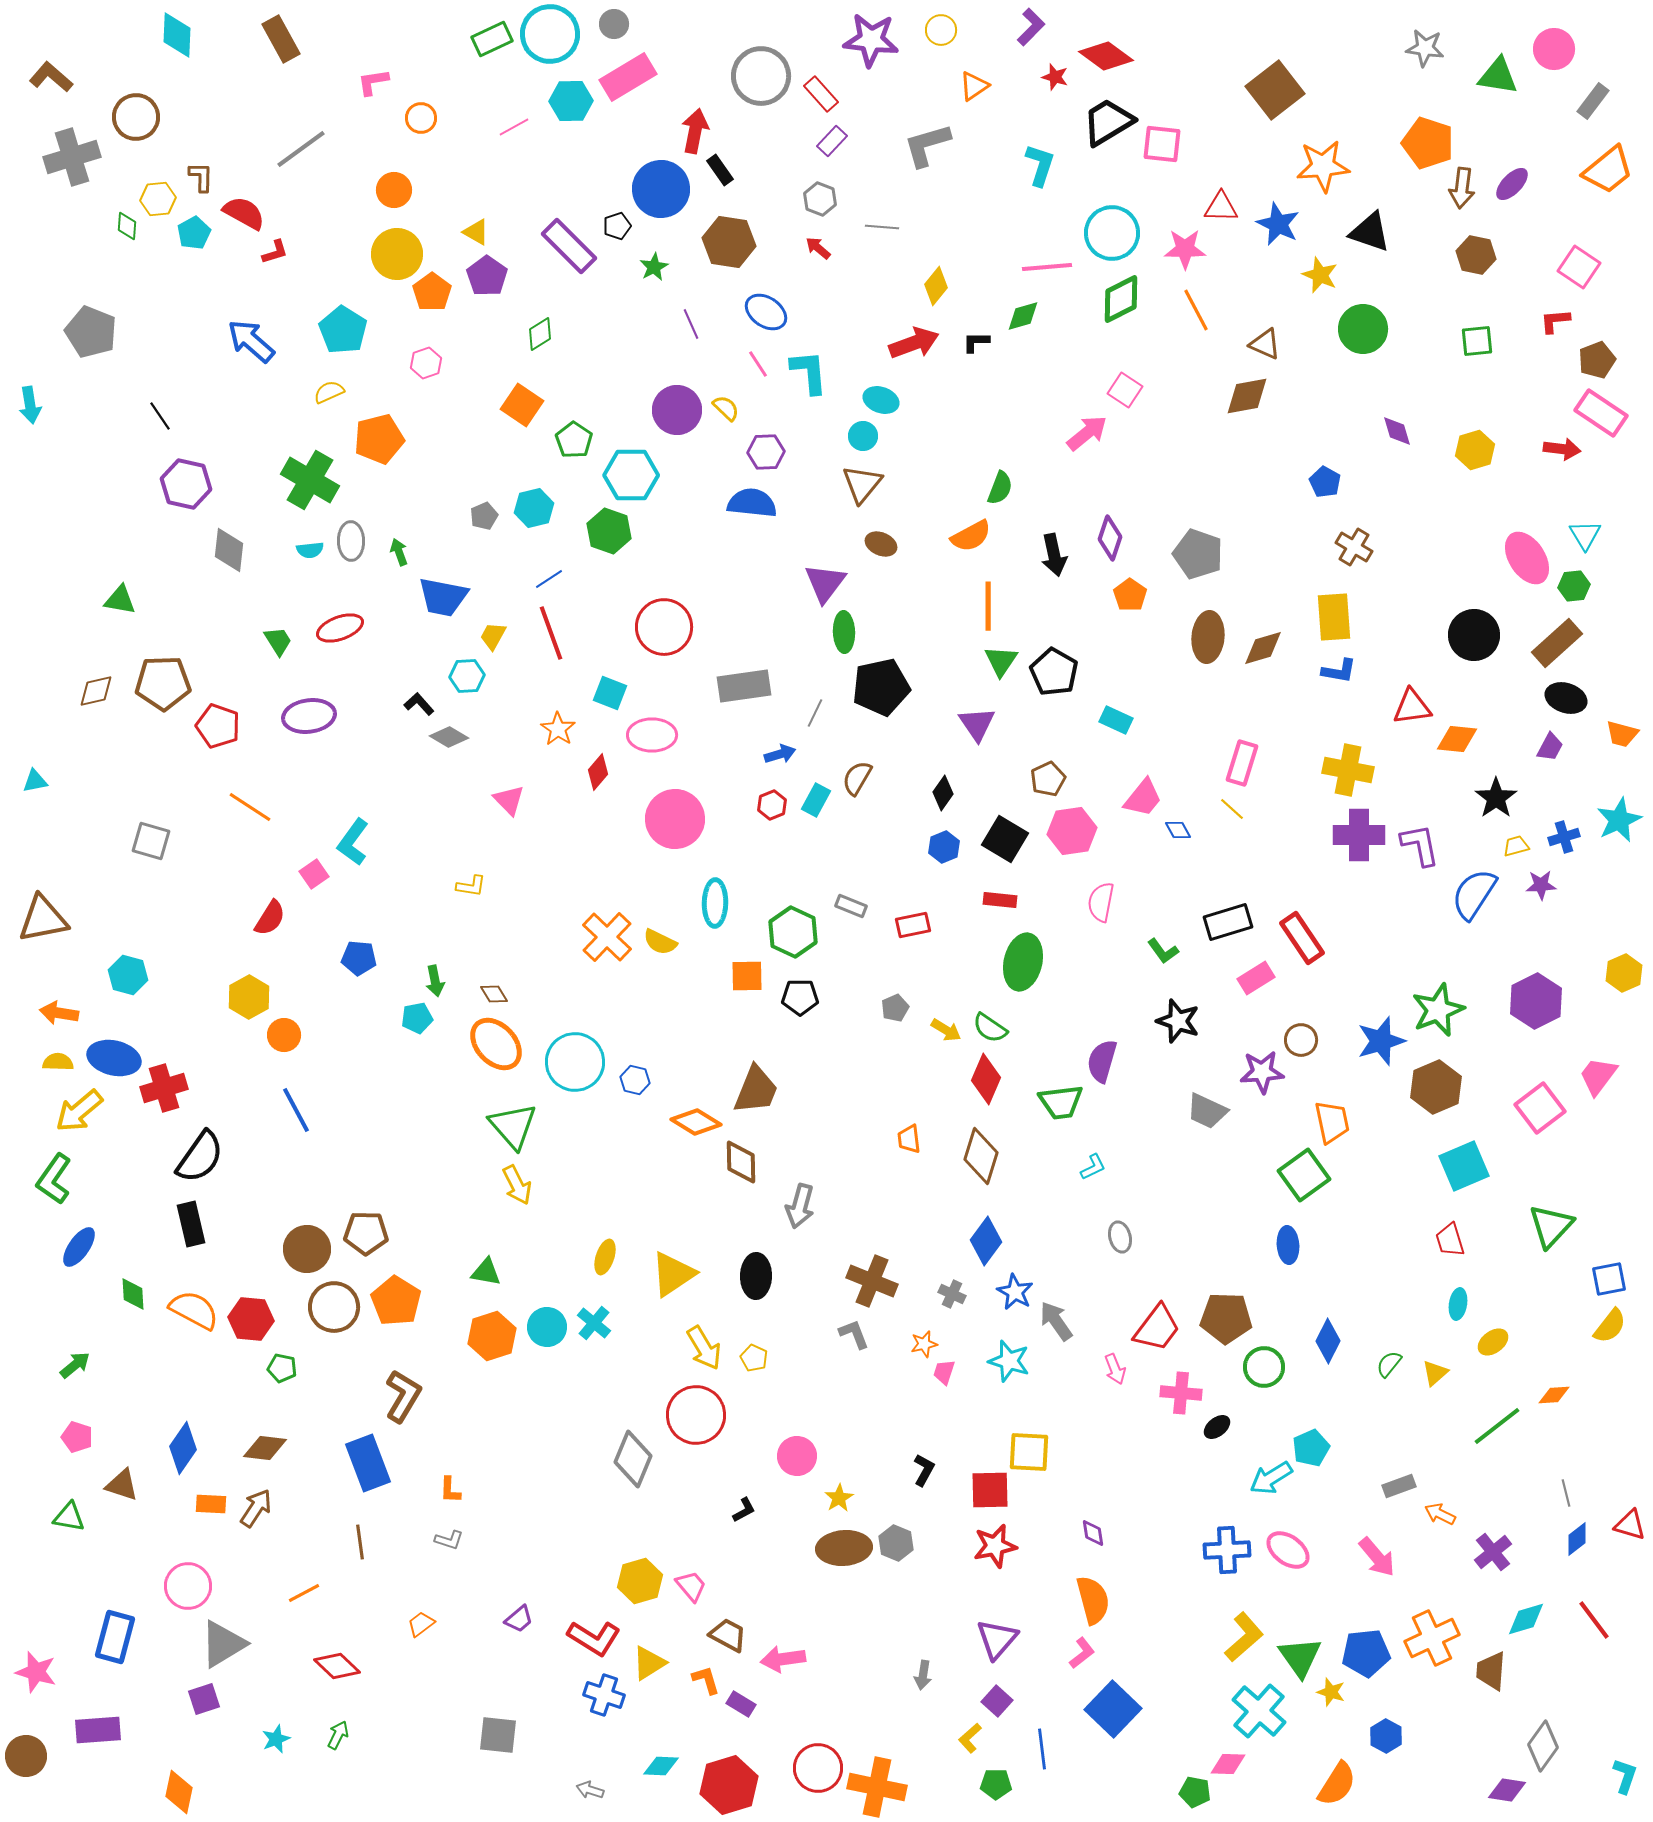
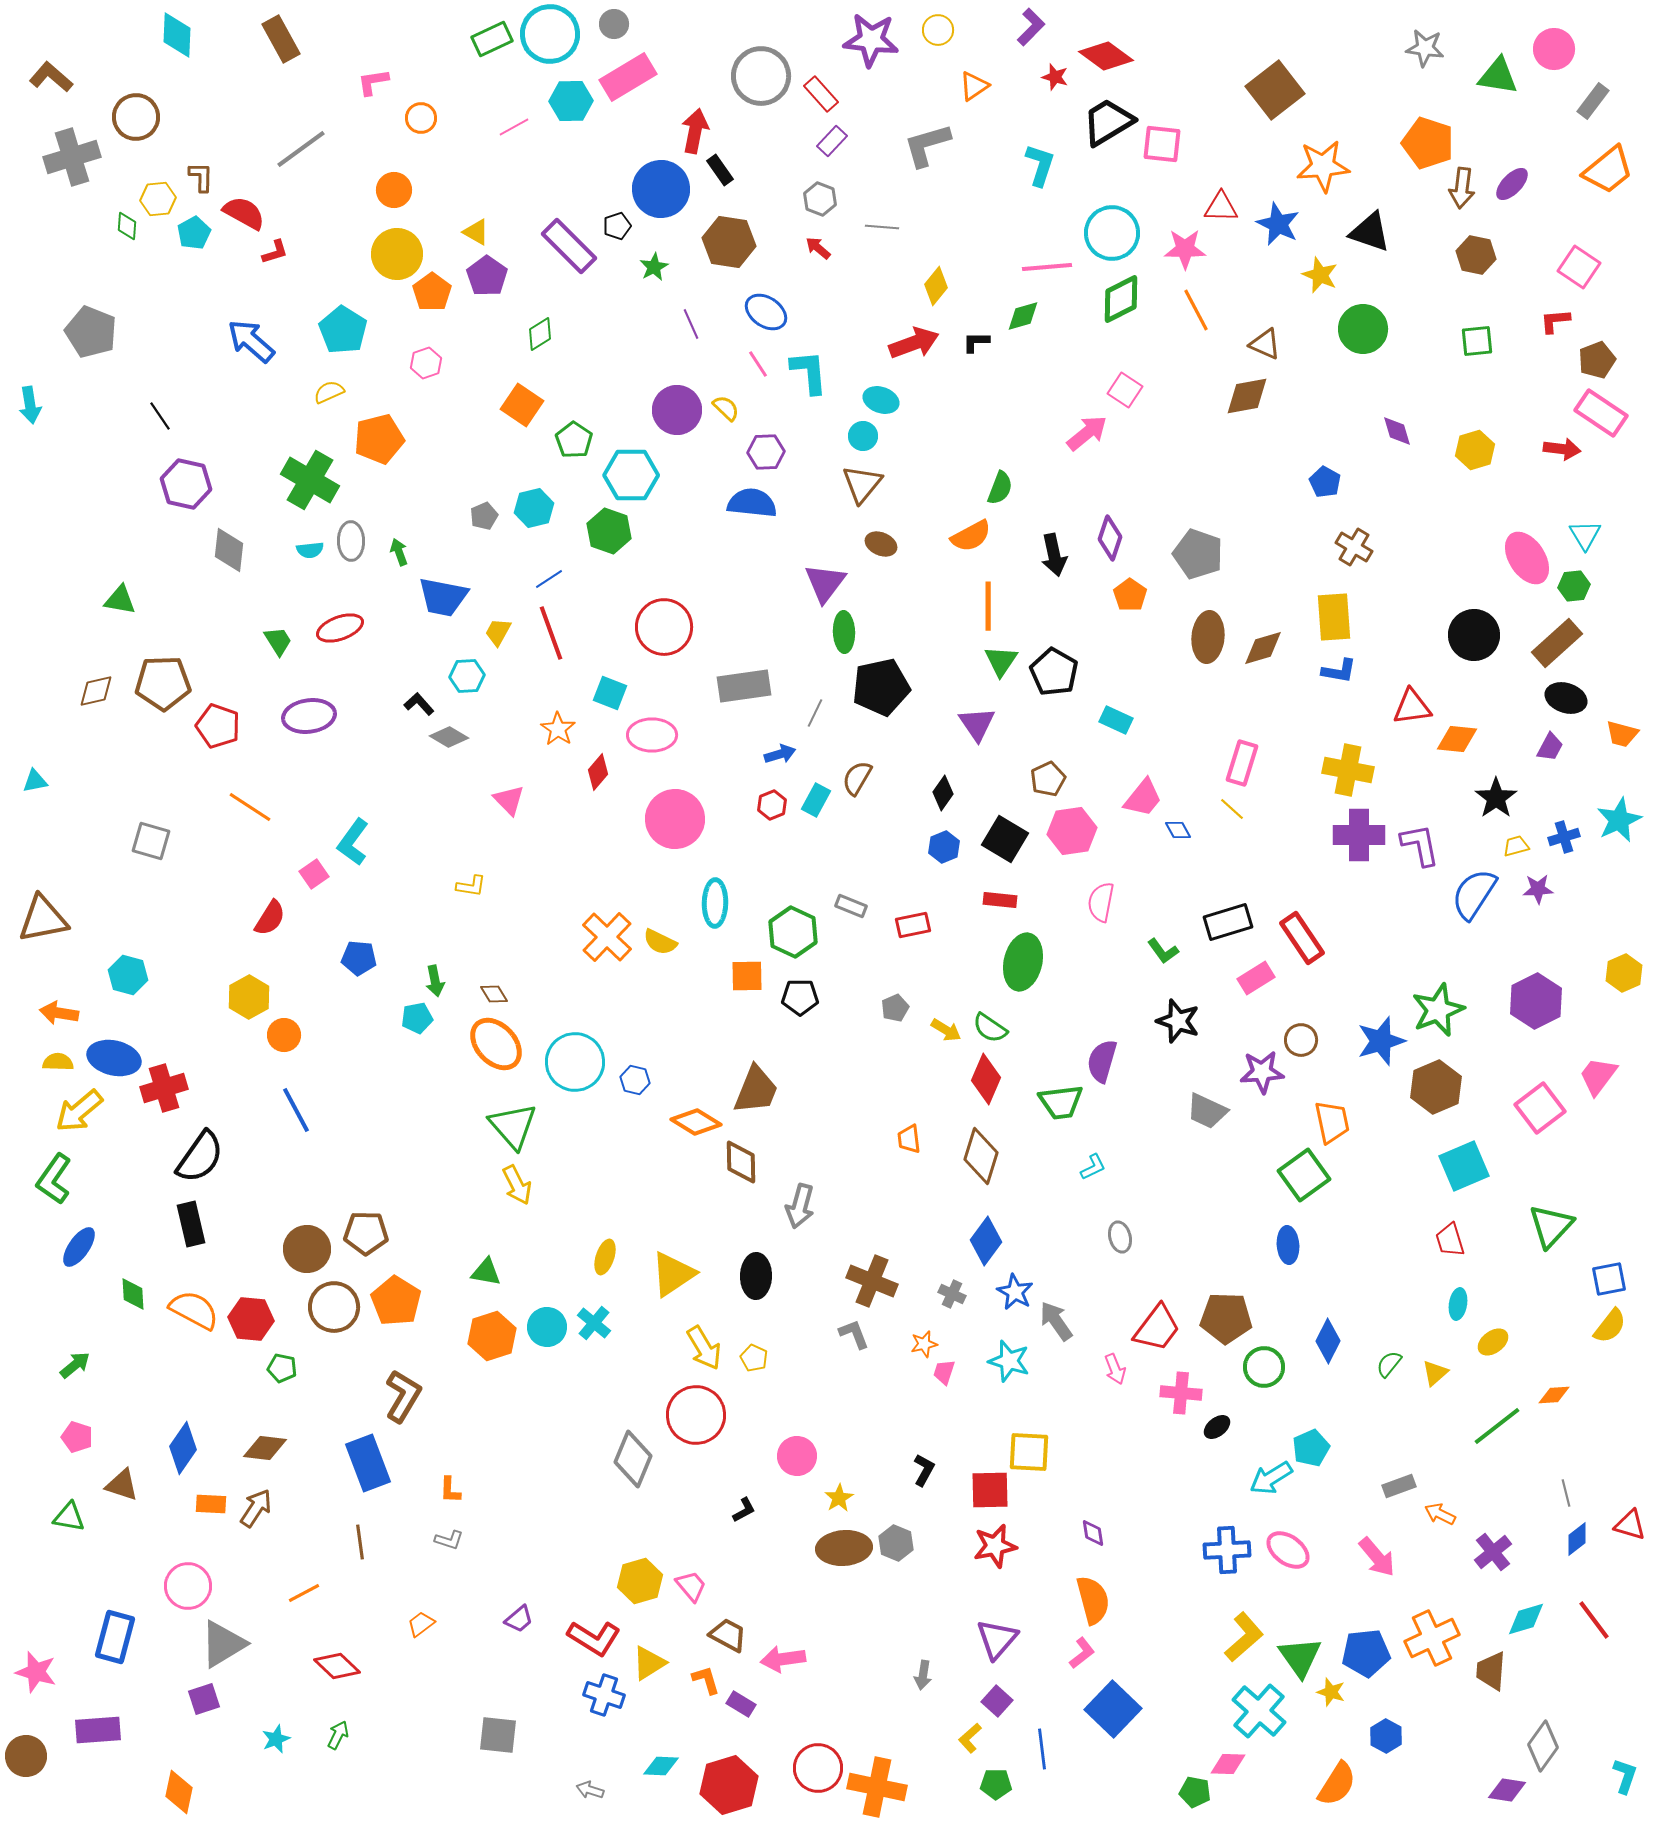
yellow circle at (941, 30): moved 3 px left
yellow trapezoid at (493, 636): moved 5 px right, 4 px up
purple star at (1541, 885): moved 3 px left, 4 px down
